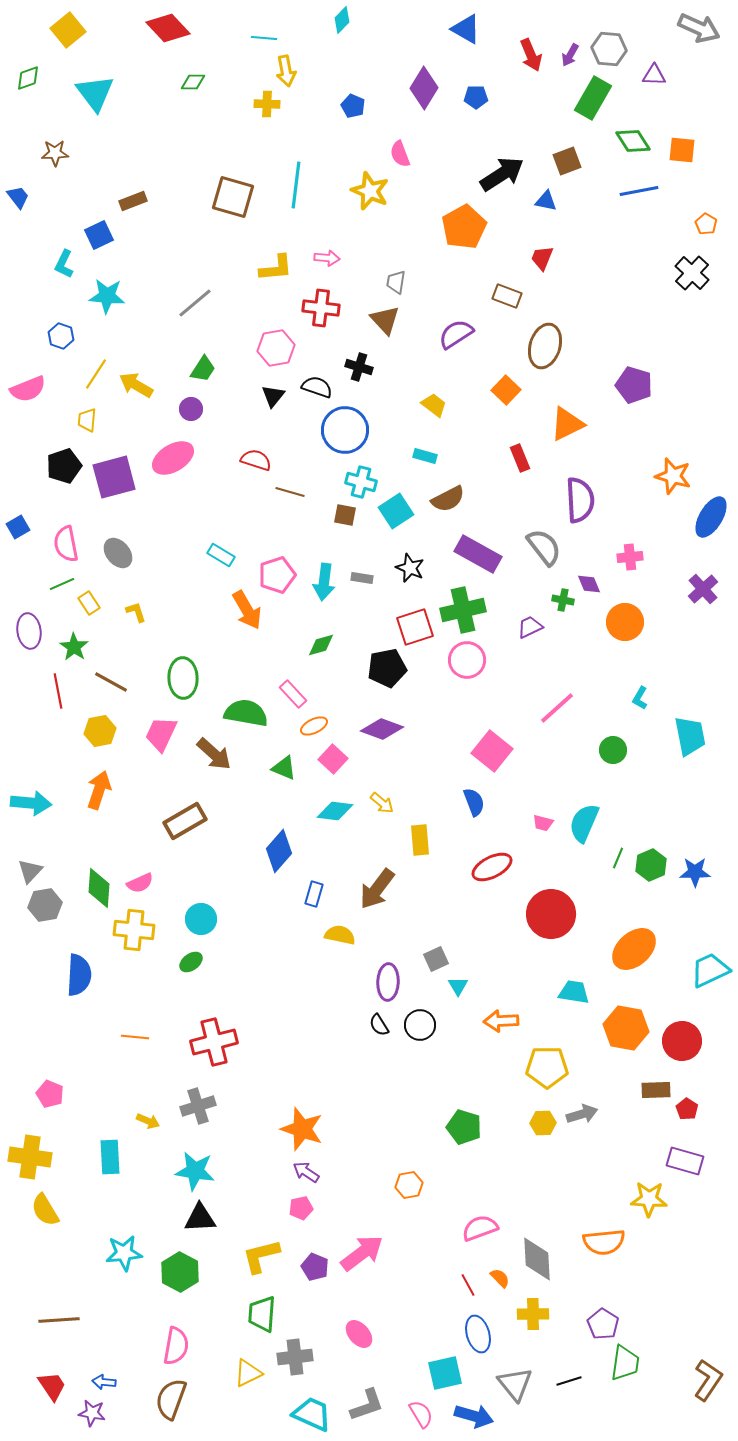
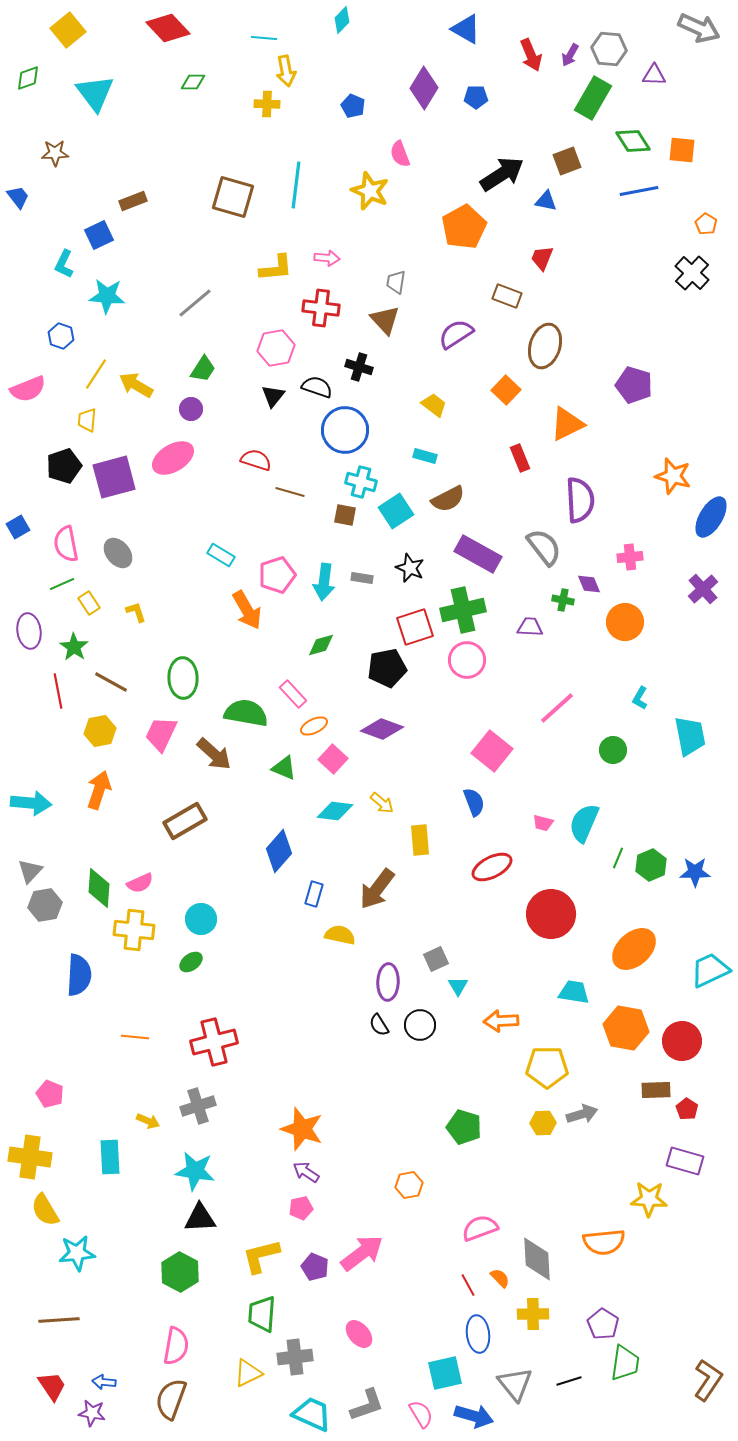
purple trapezoid at (530, 627): rotated 28 degrees clockwise
cyan star at (124, 1253): moved 47 px left
blue ellipse at (478, 1334): rotated 9 degrees clockwise
